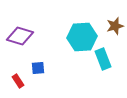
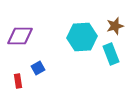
purple diamond: rotated 16 degrees counterclockwise
cyan rectangle: moved 8 px right, 5 px up
blue square: rotated 24 degrees counterclockwise
red rectangle: rotated 24 degrees clockwise
